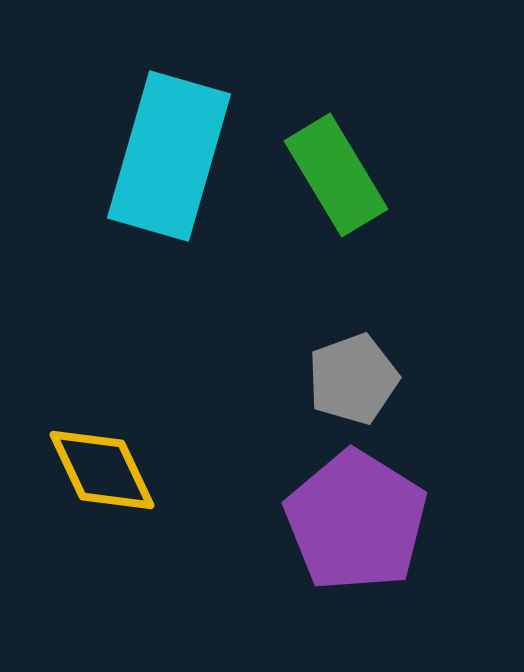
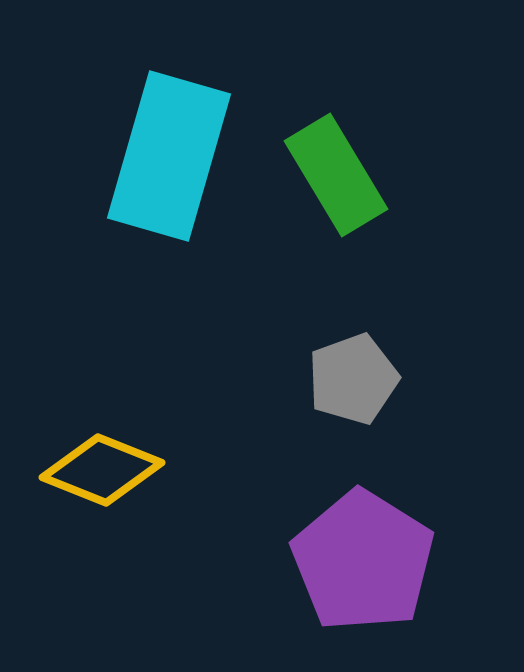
yellow diamond: rotated 43 degrees counterclockwise
purple pentagon: moved 7 px right, 40 px down
